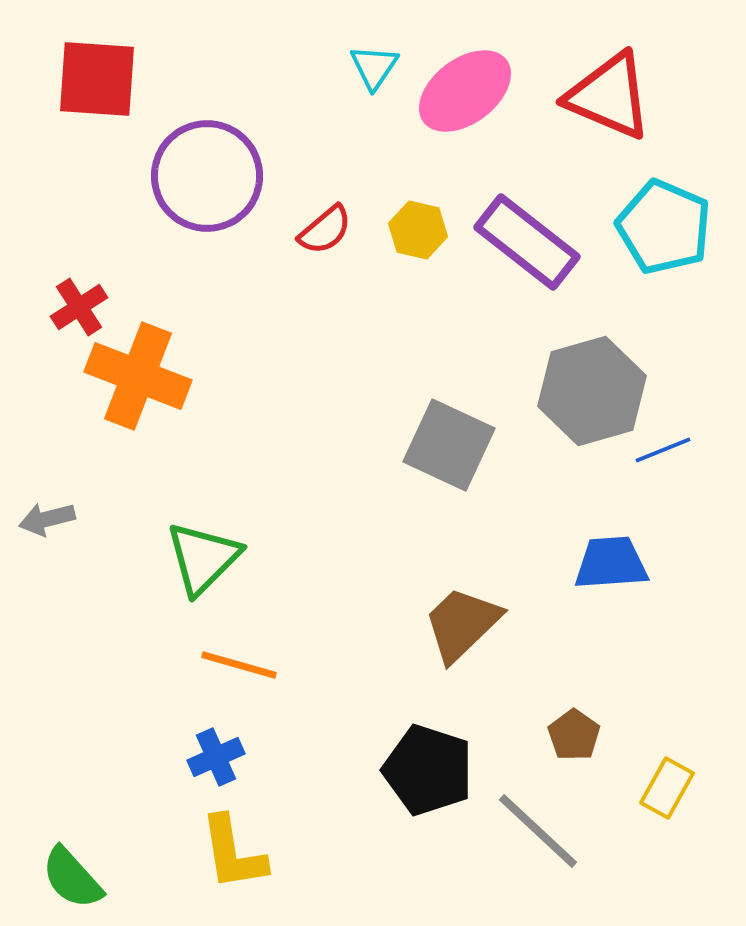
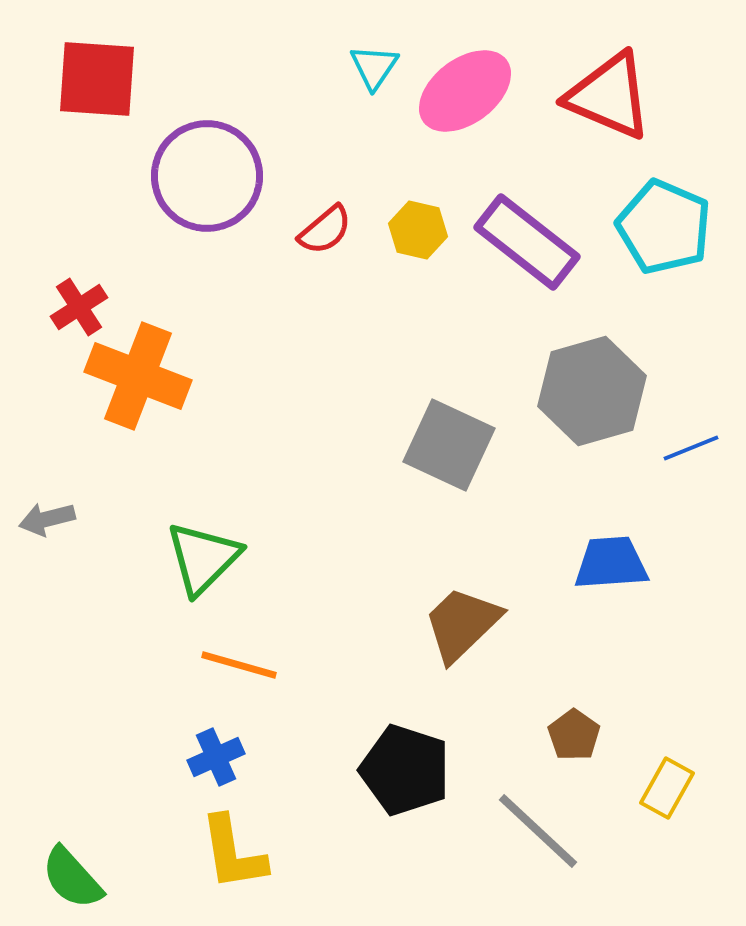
blue line: moved 28 px right, 2 px up
black pentagon: moved 23 px left
